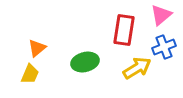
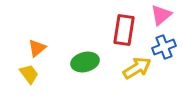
yellow trapezoid: moved 1 px left; rotated 60 degrees counterclockwise
